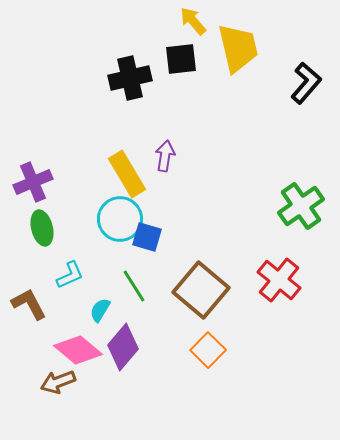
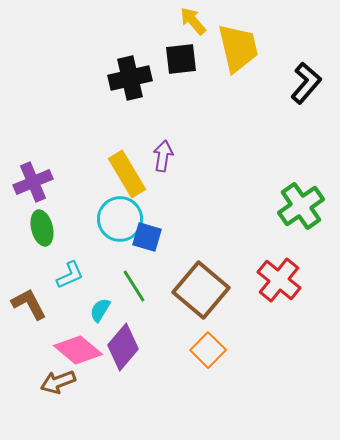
purple arrow: moved 2 px left
